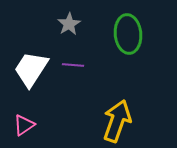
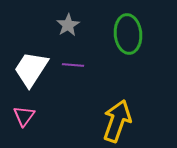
gray star: moved 1 px left, 1 px down
pink triangle: moved 9 px up; rotated 20 degrees counterclockwise
